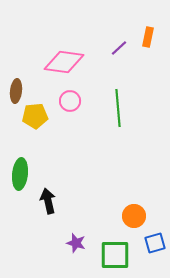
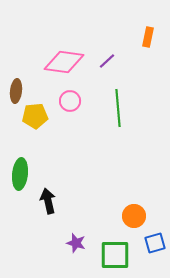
purple line: moved 12 px left, 13 px down
